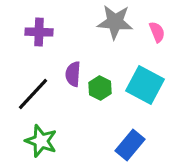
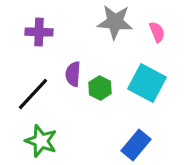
cyan square: moved 2 px right, 2 px up
blue rectangle: moved 6 px right
